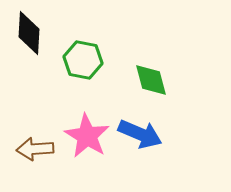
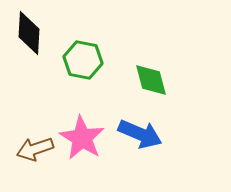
pink star: moved 5 px left, 2 px down
brown arrow: rotated 15 degrees counterclockwise
